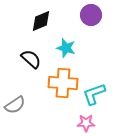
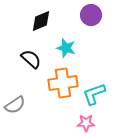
orange cross: rotated 12 degrees counterclockwise
